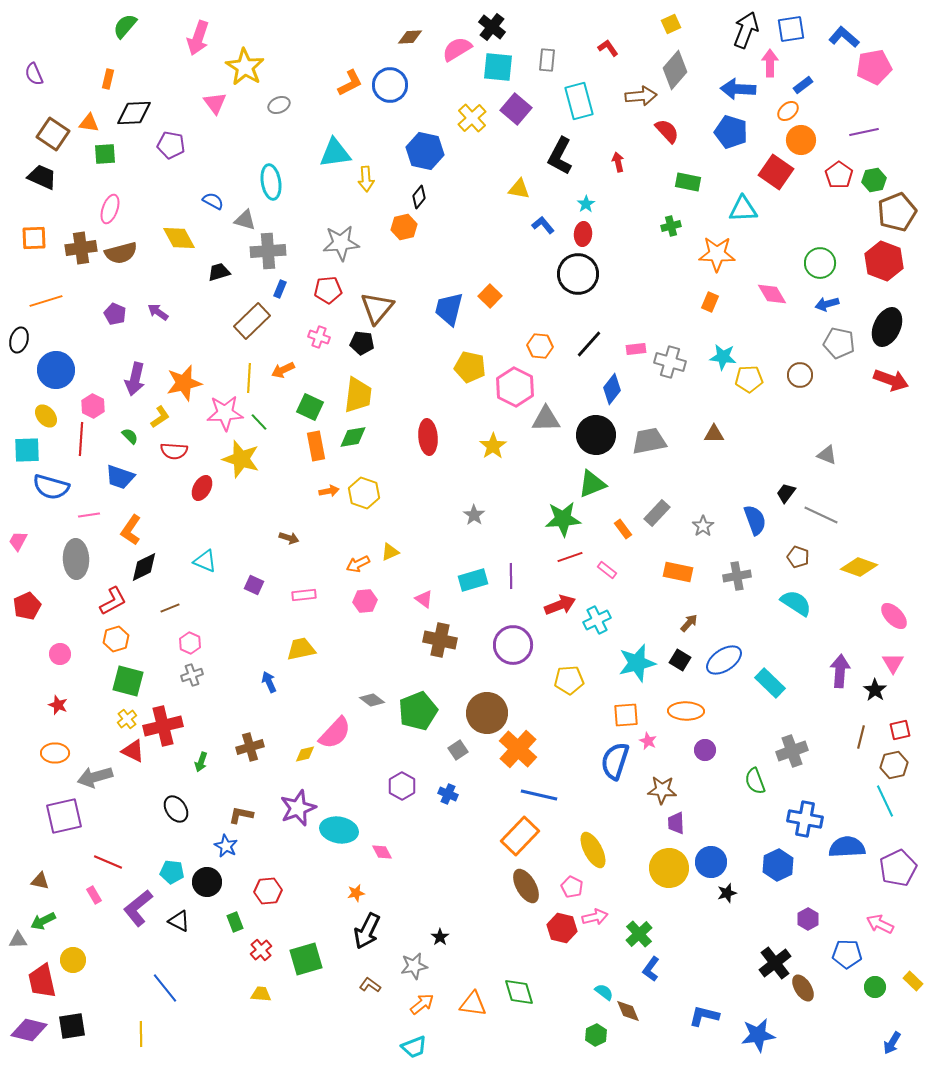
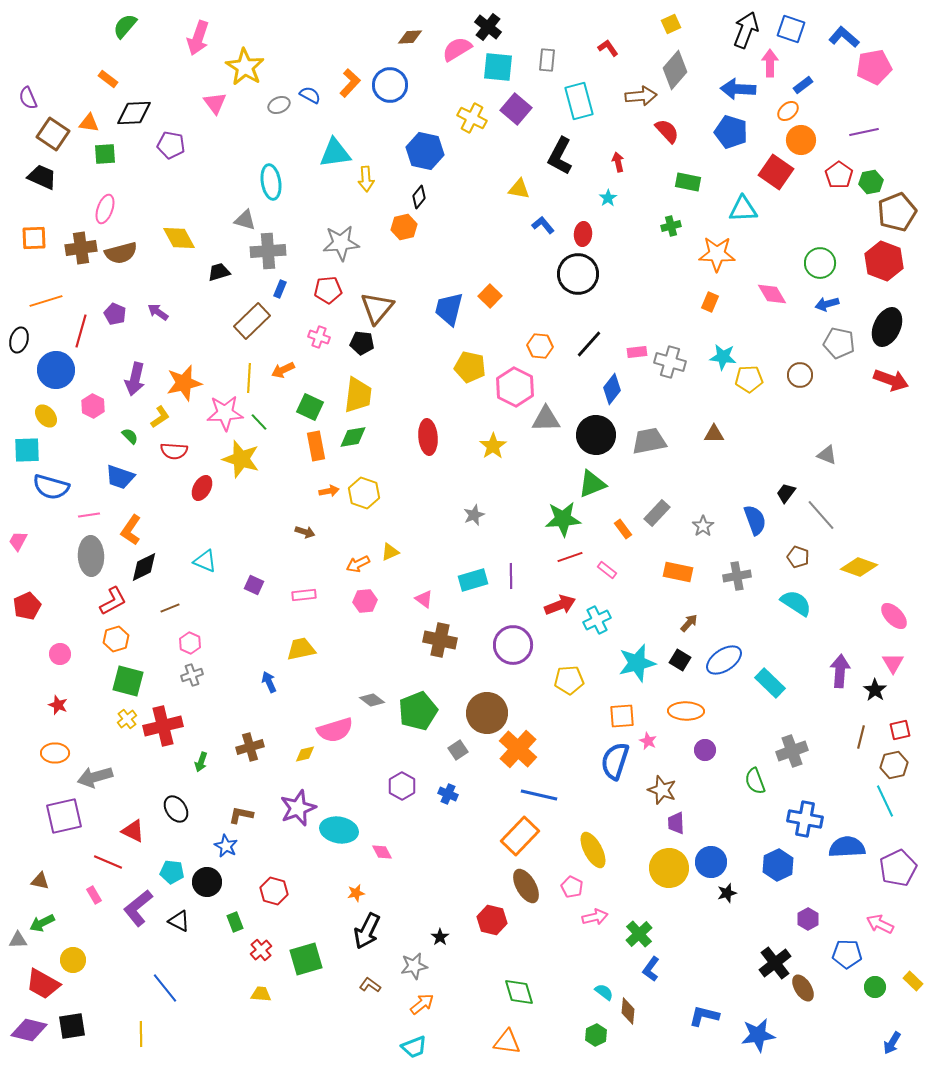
black cross at (492, 27): moved 4 px left
blue square at (791, 29): rotated 28 degrees clockwise
purple semicircle at (34, 74): moved 6 px left, 24 px down
orange rectangle at (108, 79): rotated 66 degrees counterclockwise
orange L-shape at (350, 83): rotated 20 degrees counterclockwise
yellow cross at (472, 118): rotated 20 degrees counterclockwise
green hexagon at (874, 180): moved 3 px left, 2 px down
blue semicircle at (213, 201): moved 97 px right, 106 px up
cyan star at (586, 204): moved 22 px right, 6 px up
pink ellipse at (110, 209): moved 5 px left
pink rectangle at (636, 349): moved 1 px right, 3 px down
red line at (81, 439): moved 108 px up; rotated 12 degrees clockwise
gray star at (474, 515): rotated 15 degrees clockwise
gray line at (821, 515): rotated 24 degrees clockwise
brown arrow at (289, 538): moved 16 px right, 6 px up
gray ellipse at (76, 559): moved 15 px right, 3 px up
orange square at (626, 715): moved 4 px left, 1 px down
pink semicircle at (335, 733): moved 3 px up; rotated 30 degrees clockwise
red triangle at (133, 751): moved 80 px down
brown star at (662, 790): rotated 16 degrees clockwise
red hexagon at (268, 891): moved 6 px right; rotated 20 degrees clockwise
green arrow at (43, 921): moved 1 px left, 2 px down
red hexagon at (562, 928): moved 70 px left, 8 px up
red trapezoid at (42, 981): moved 1 px right, 3 px down; rotated 48 degrees counterclockwise
orange triangle at (473, 1004): moved 34 px right, 38 px down
brown diamond at (628, 1011): rotated 28 degrees clockwise
